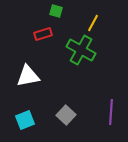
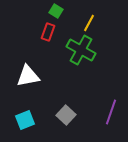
green square: rotated 16 degrees clockwise
yellow line: moved 4 px left
red rectangle: moved 5 px right, 2 px up; rotated 54 degrees counterclockwise
purple line: rotated 15 degrees clockwise
